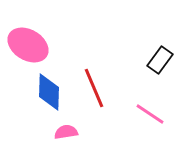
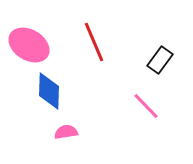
pink ellipse: moved 1 px right
red line: moved 46 px up
blue diamond: moved 1 px up
pink line: moved 4 px left, 8 px up; rotated 12 degrees clockwise
